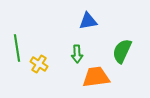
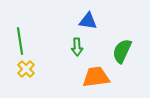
blue triangle: rotated 18 degrees clockwise
green line: moved 3 px right, 7 px up
green arrow: moved 7 px up
yellow cross: moved 13 px left, 5 px down; rotated 12 degrees clockwise
